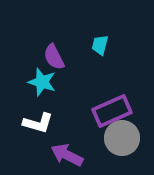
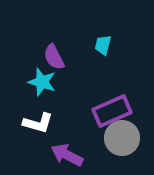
cyan trapezoid: moved 3 px right
